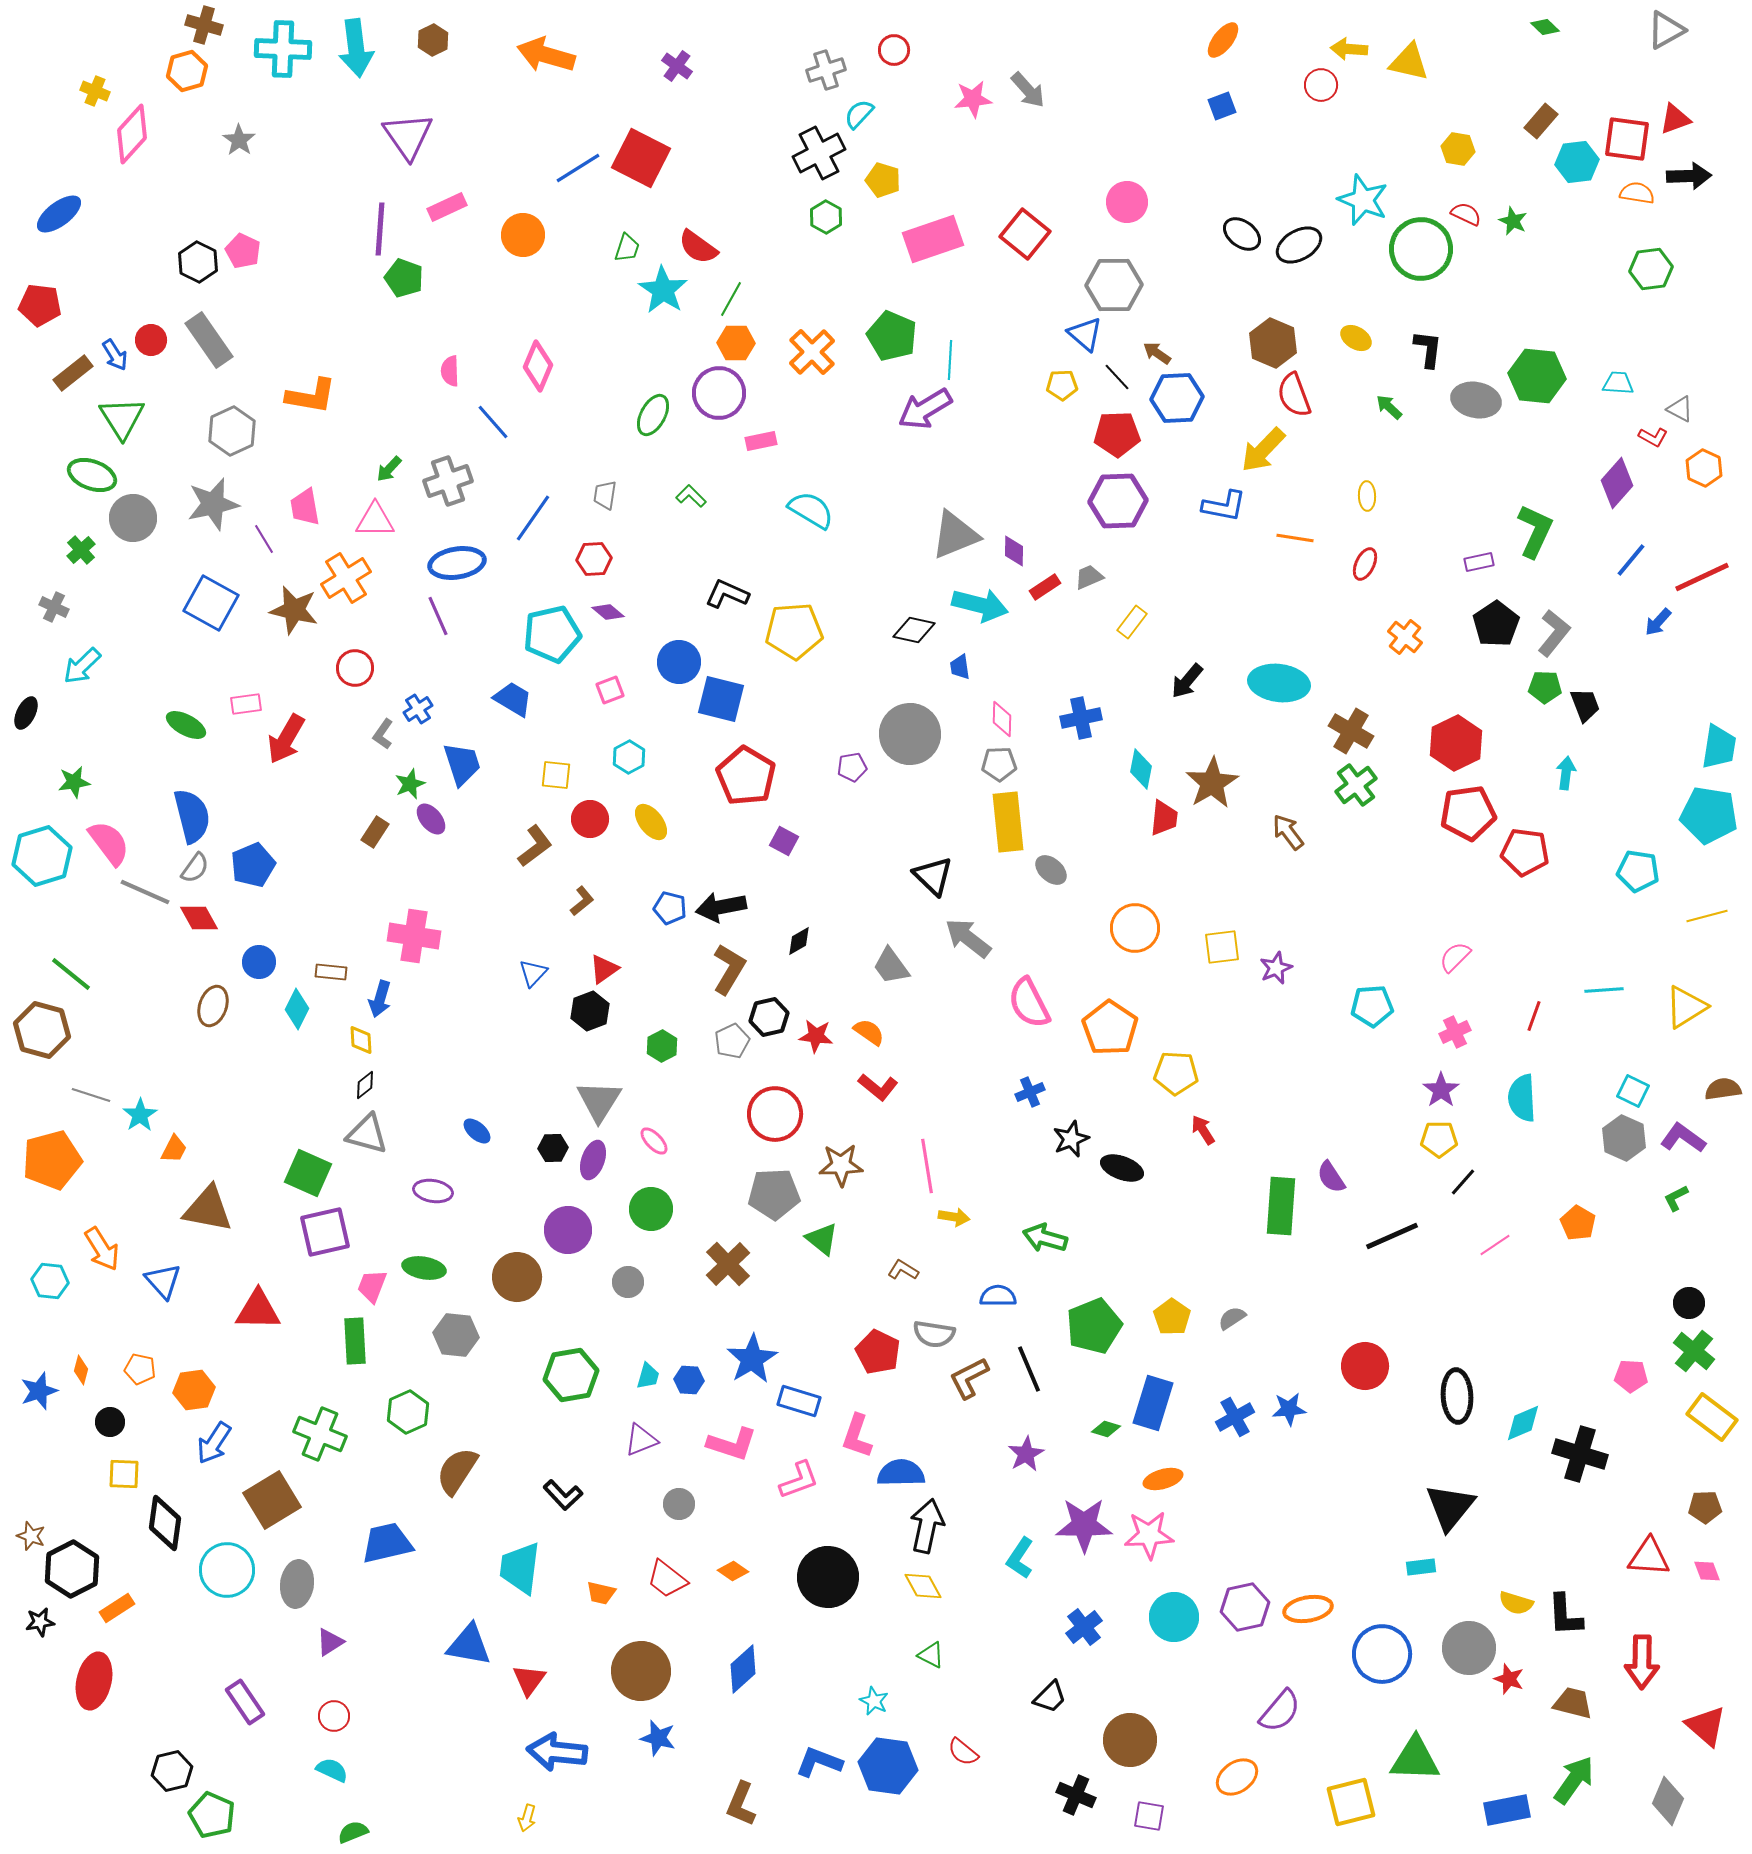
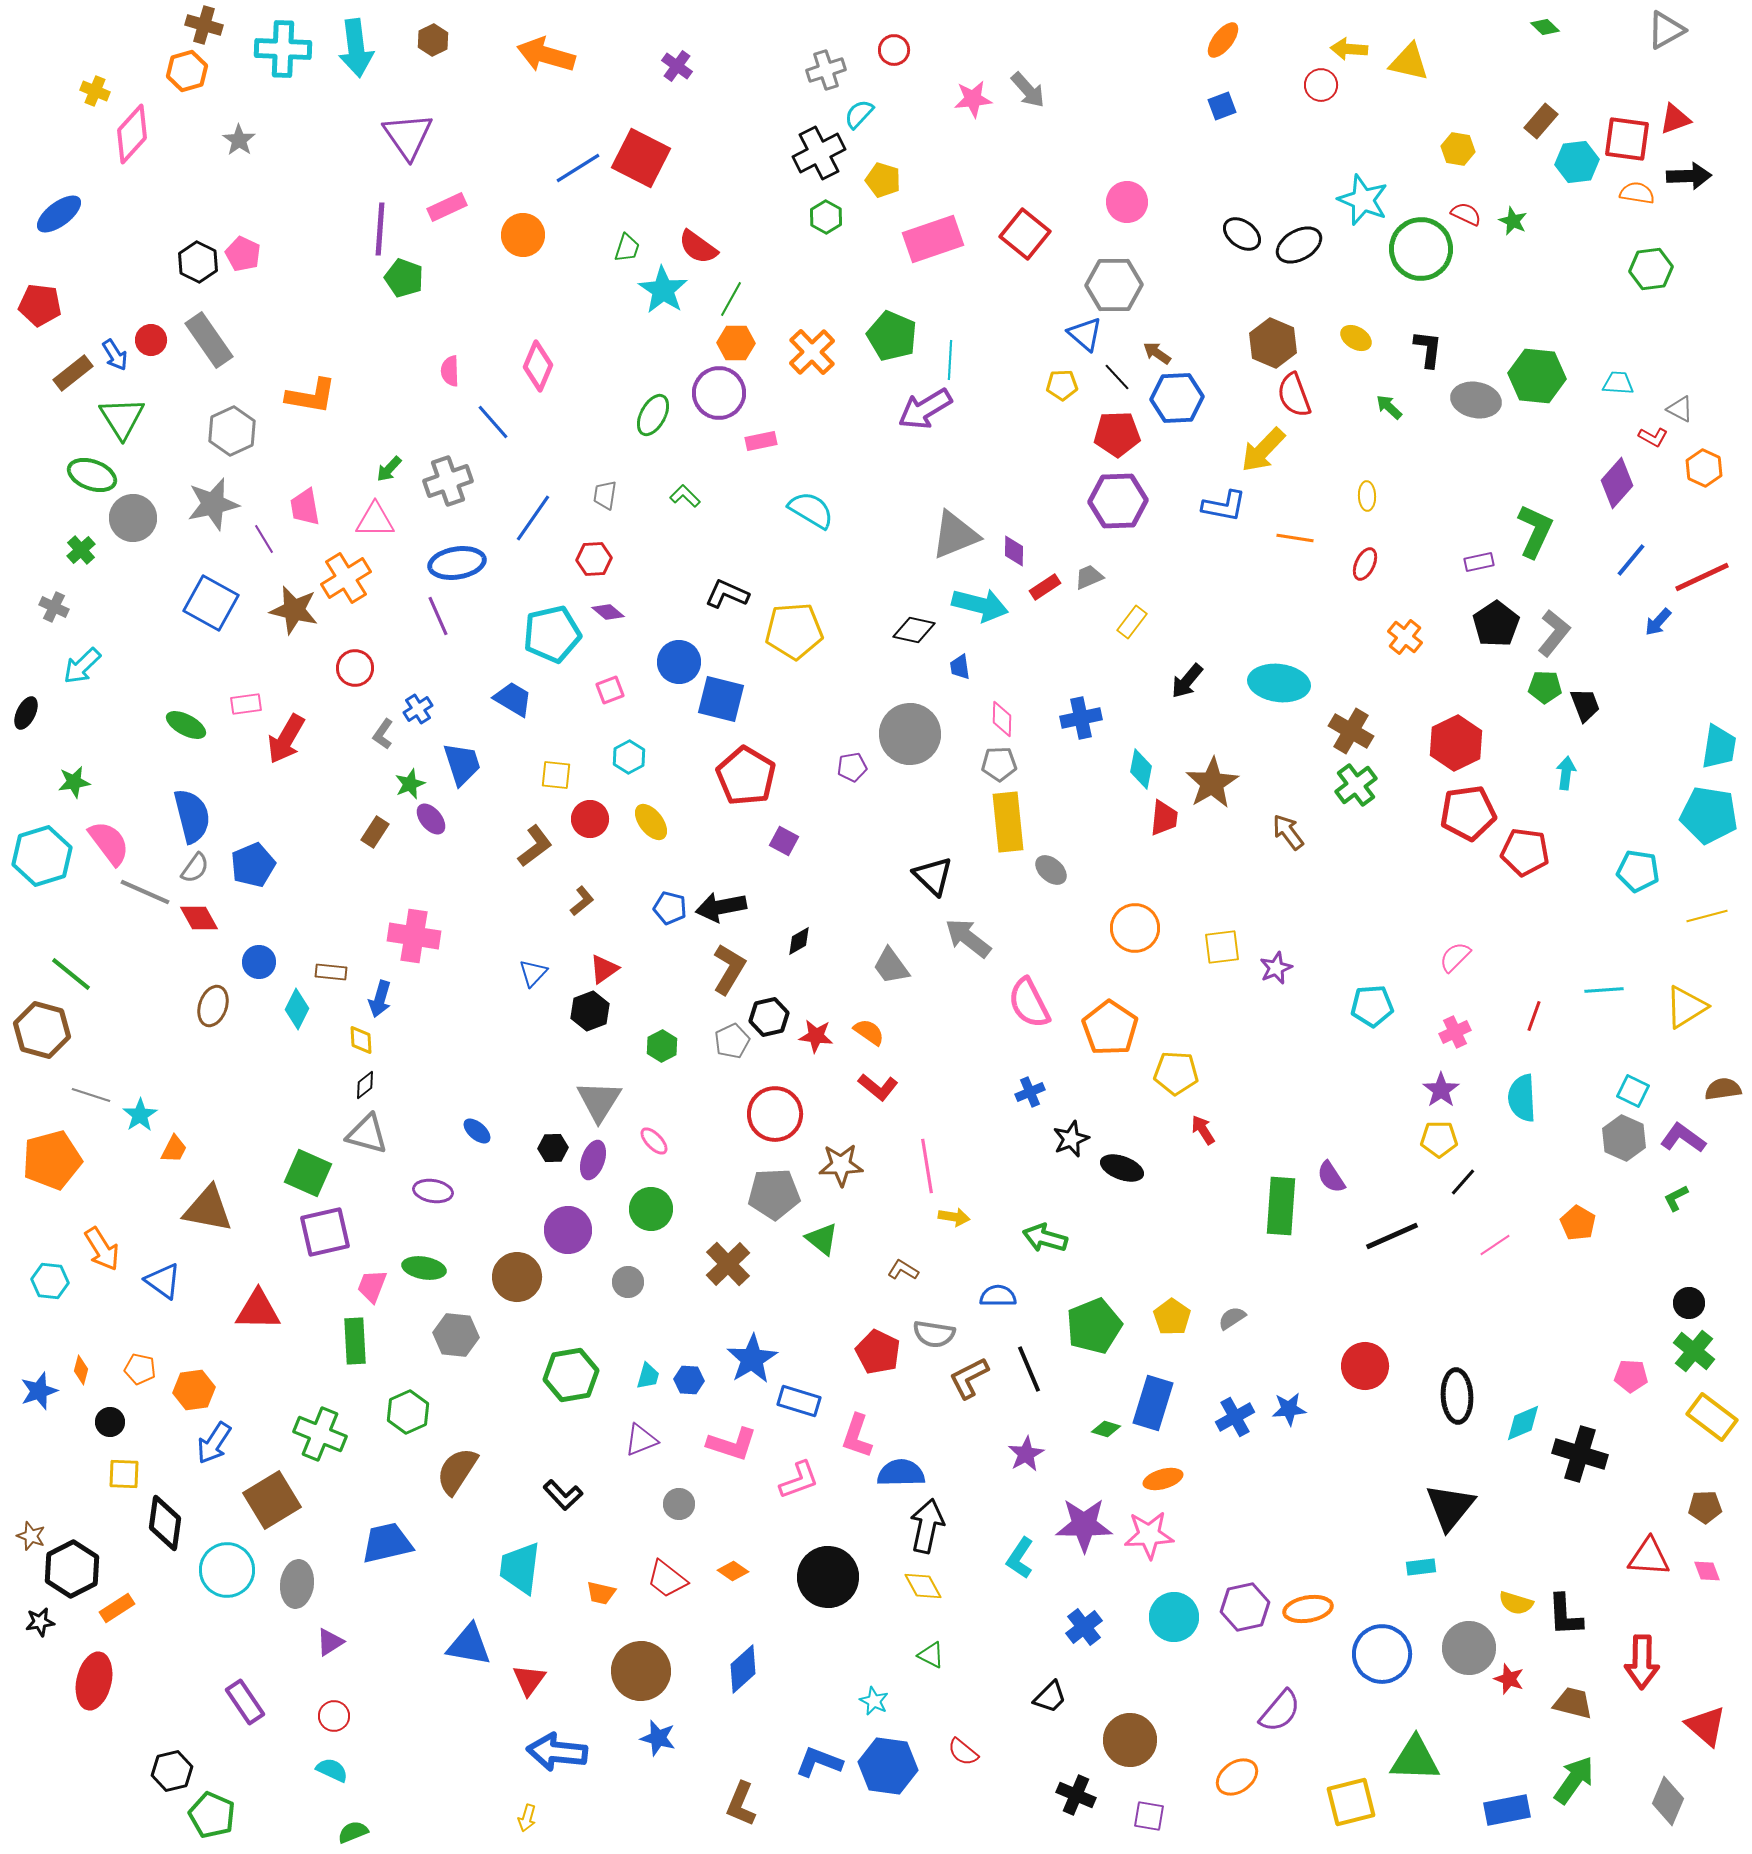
pink pentagon at (243, 251): moved 3 px down
green L-shape at (691, 496): moved 6 px left
blue triangle at (163, 1281): rotated 12 degrees counterclockwise
